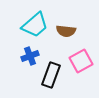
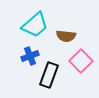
brown semicircle: moved 5 px down
pink square: rotated 15 degrees counterclockwise
black rectangle: moved 2 px left
